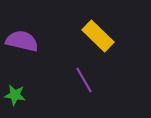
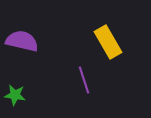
yellow rectangle: moved 10 px right, 6 px down; rotated 16 degrees clockwise
purple line: rotated 12 degrees clockwise
